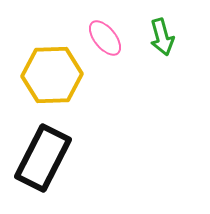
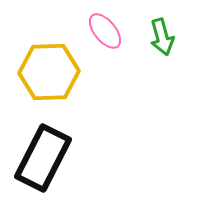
pink ellipse: moved 7 px up
yellow hexagon: moved 3 px left, 3 px up
